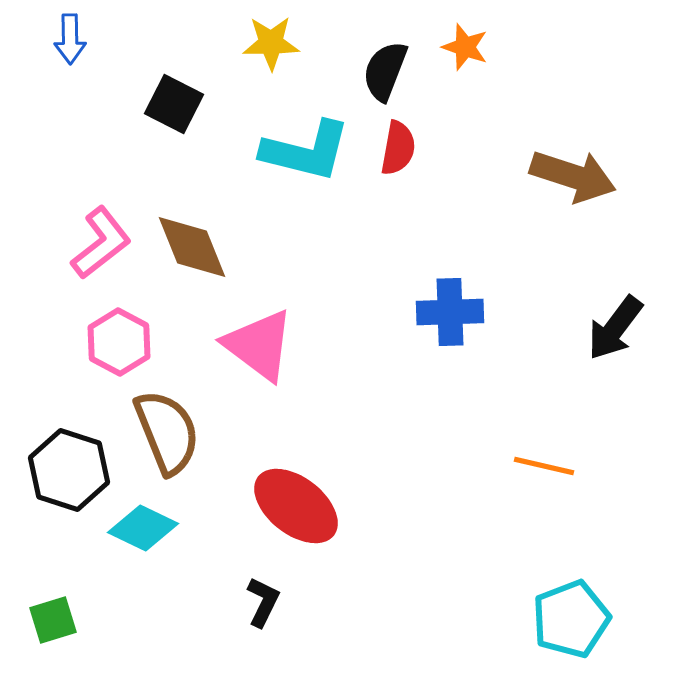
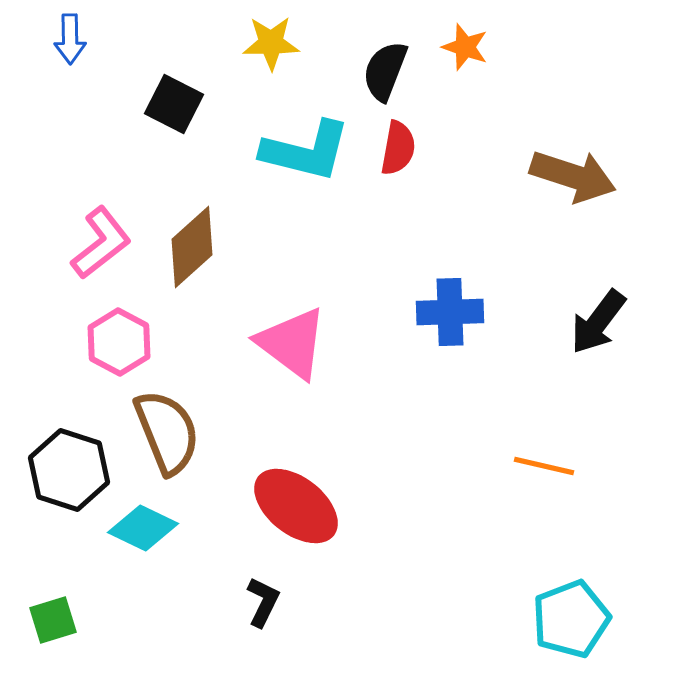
brown diamond: rotated 70 degrees clockwise
black arrow: moved 17 px left, 6 px up
pink triangle: moved 33 px right, 2 px up
